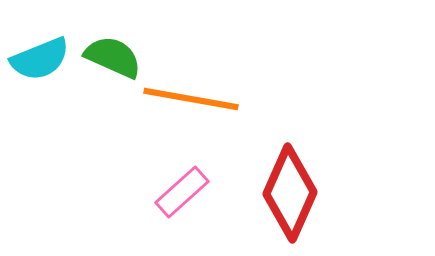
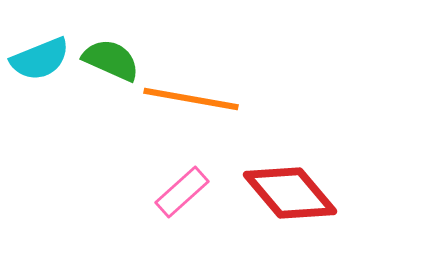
green semicircle: moved 2 px left, 3 px down
red diamond: rotated 64 degrees counterclockwise
